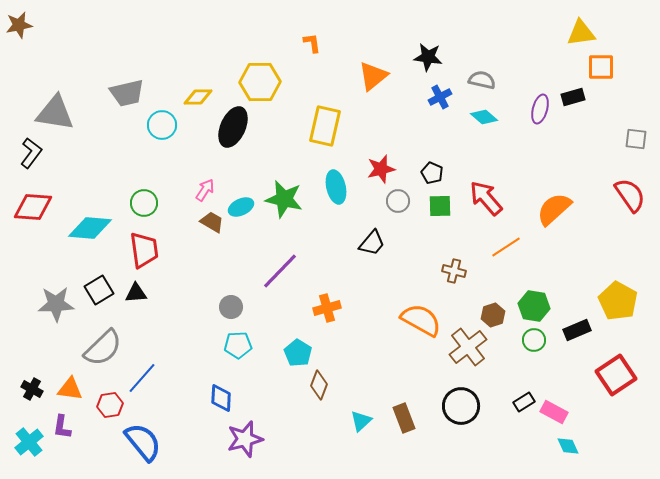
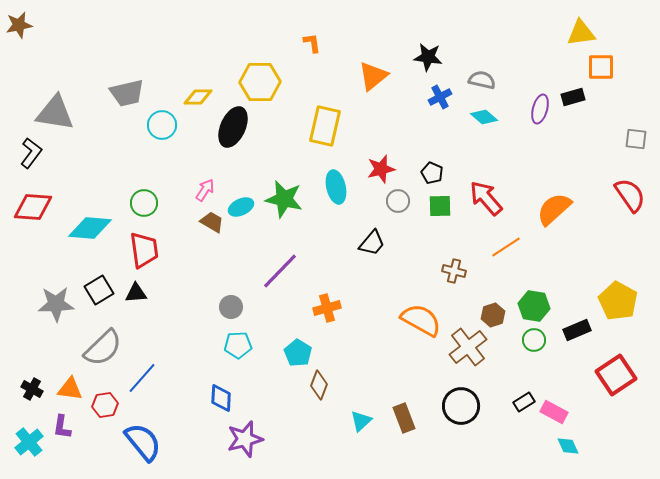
red hexagon at (110, 405): moved 5 px left
